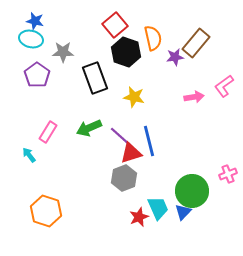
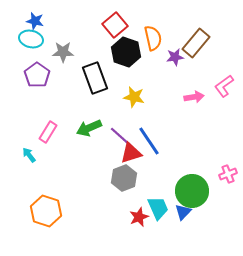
blue line: rotated 20 degrees counterclockwise
